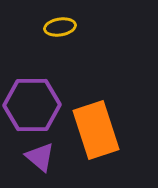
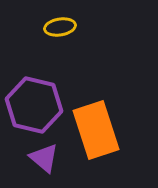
purple hexagon: moved 2 px right; rotated 14 degrees clockwise
purple triangle: moved 4 px right, 1 px down
